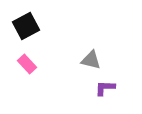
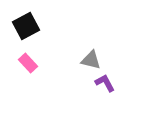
pink rectangle: moved 1 px right, 1 px up
purple L-shape: moved 5 px up; rotated 60 degrees clockwise
